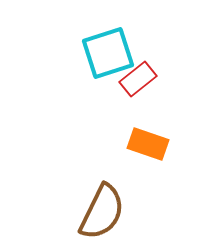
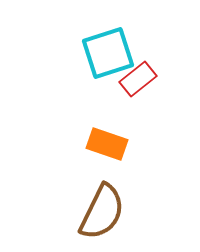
orange rectangle: moved 41 px left
